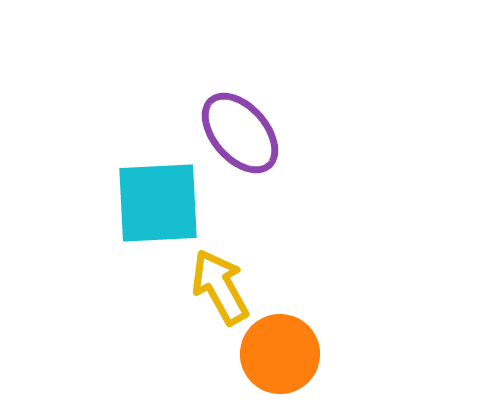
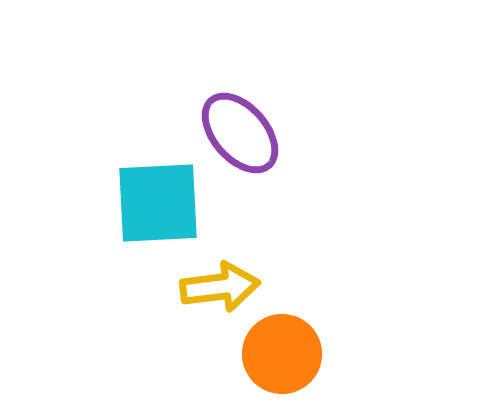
yellow arrow: rotated 112 degrees clockwise
orange circle: moved 2 px right
